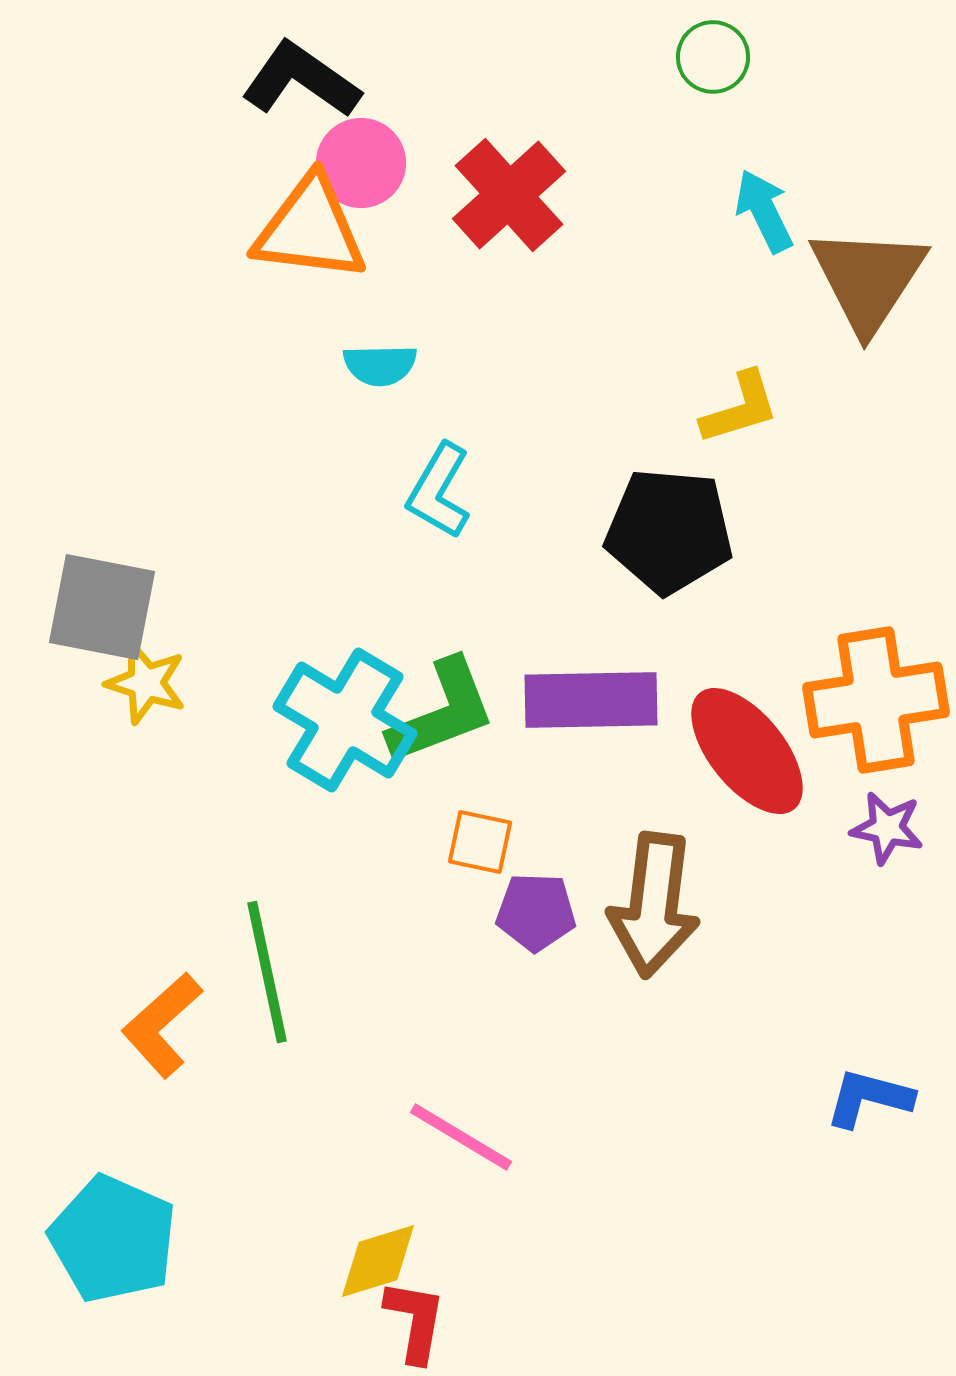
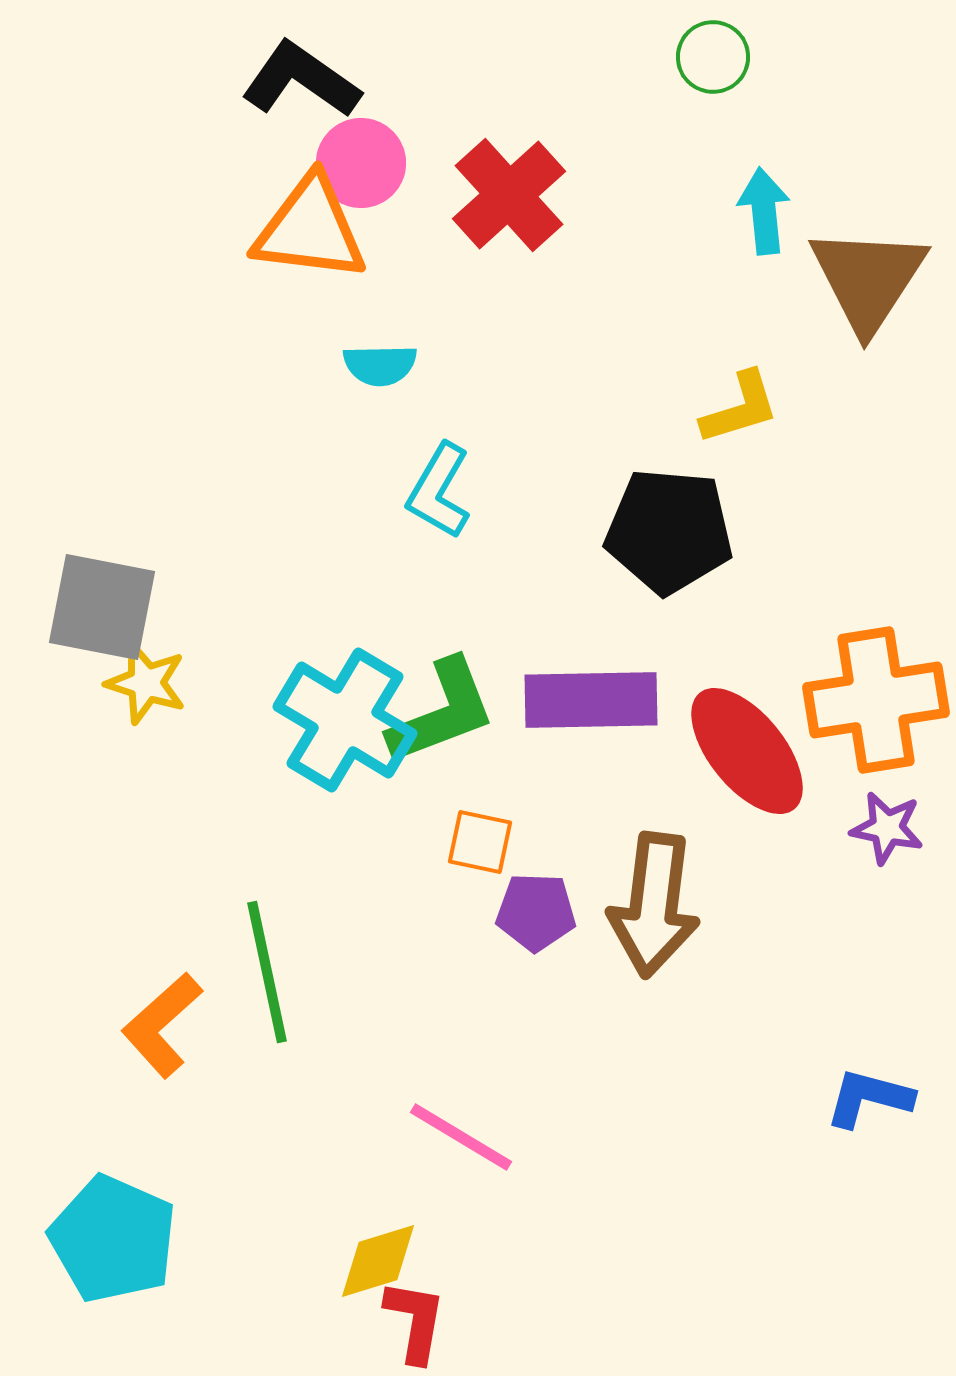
cyan arrow: rotated 20 degrees clockwise
